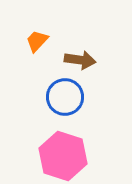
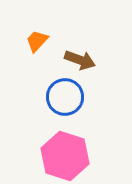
brown arrow: rotated 12 degrees clockwise
pink hexagon: moved 2 px right
